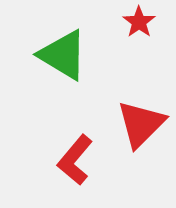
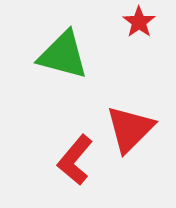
green triangle: rotated 16 degrees counterclockwise
red triangle: moved 11 px left, 5 px down
